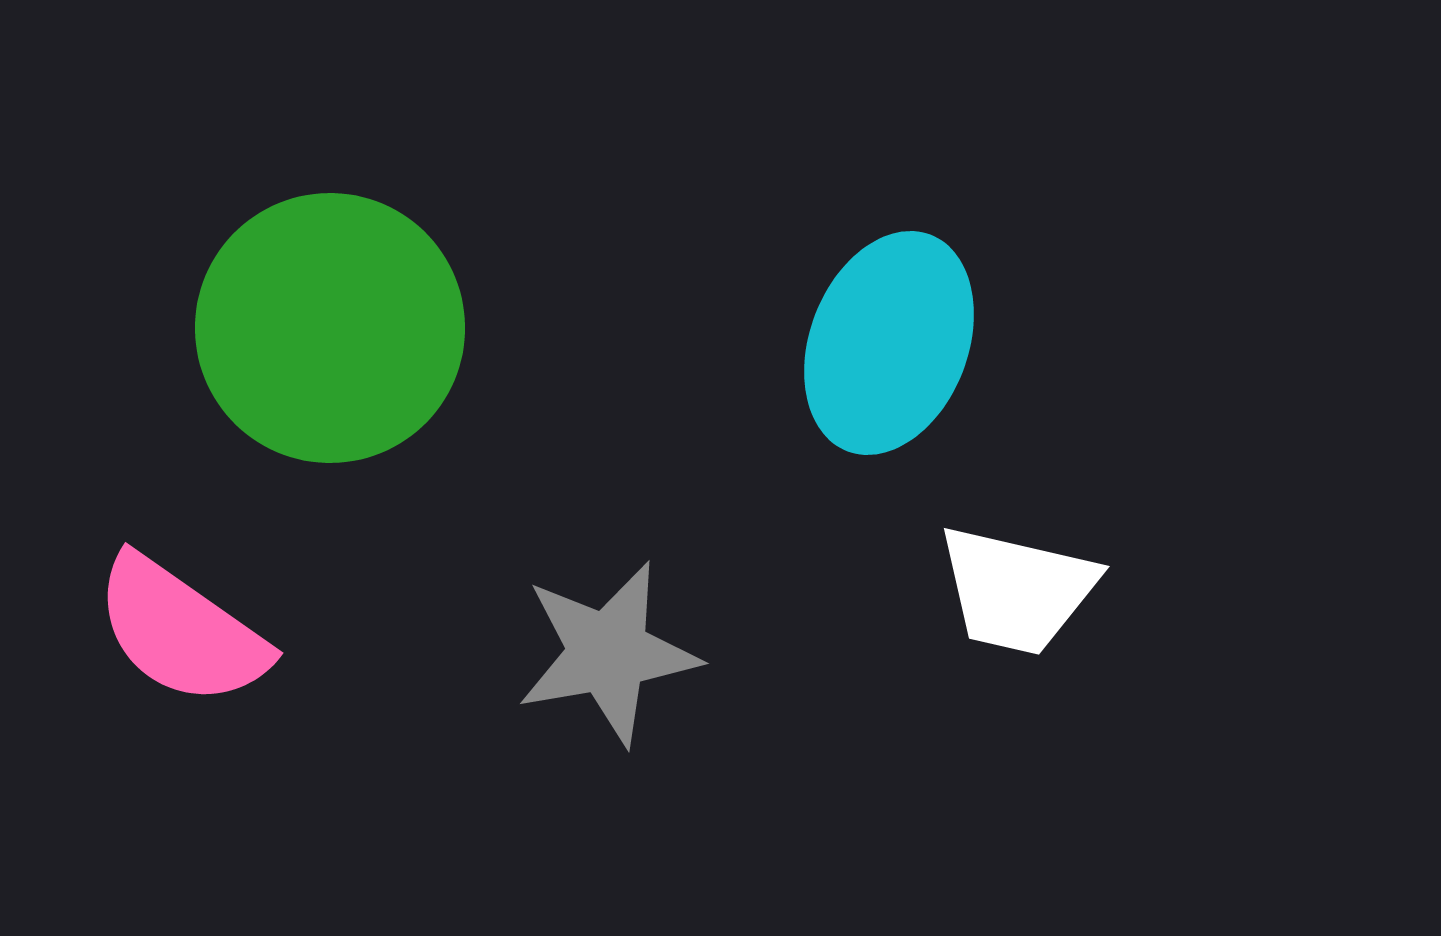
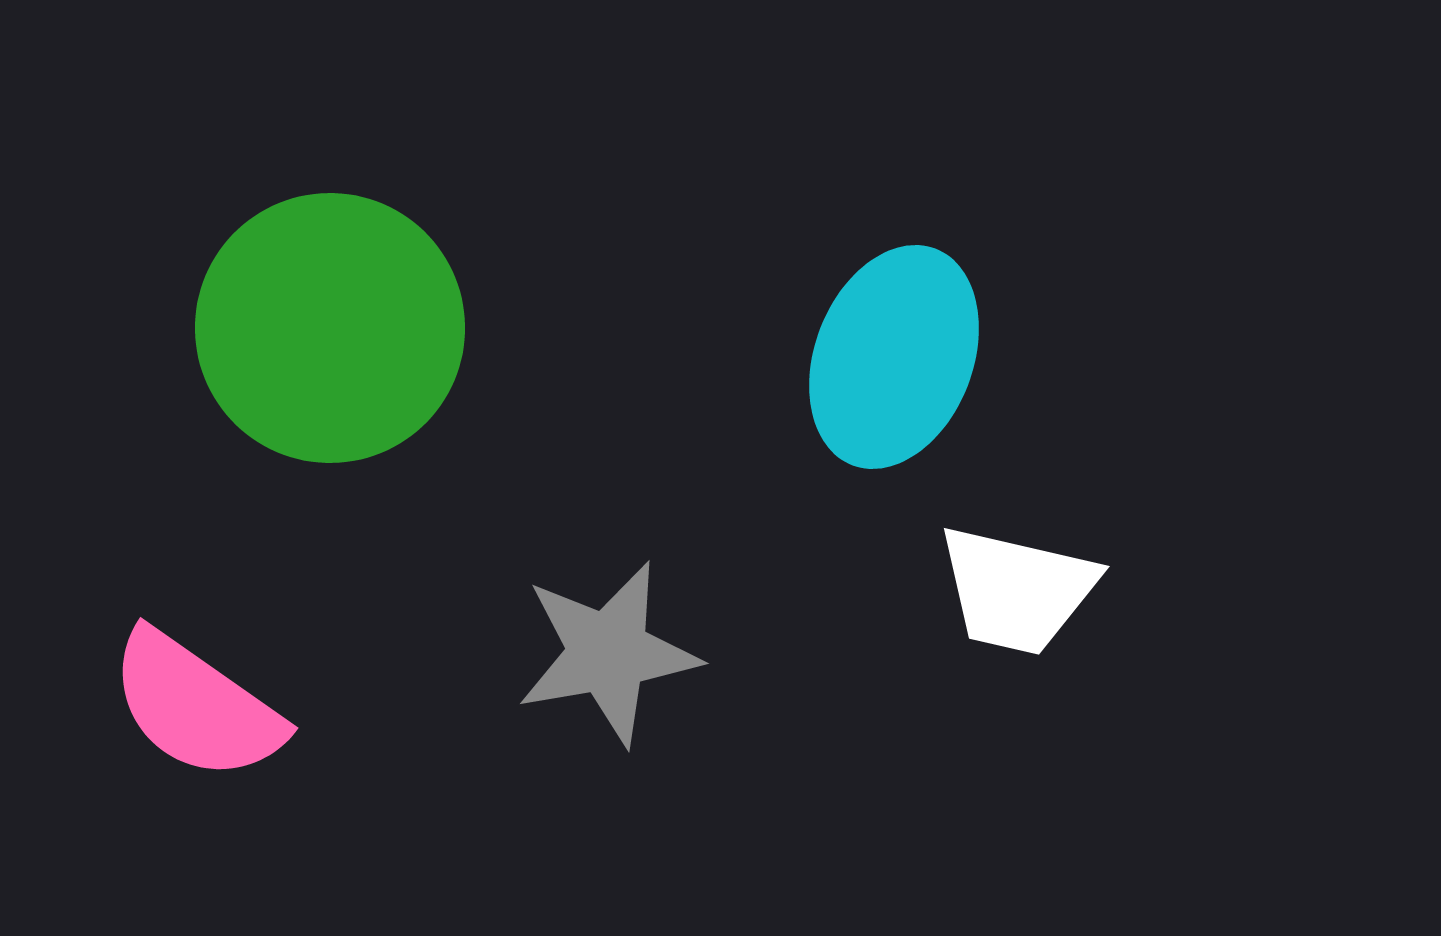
cyan ellipse: moved 5 px right, 14 px down
pink semicircle: moved 15 px right, 75 px down
